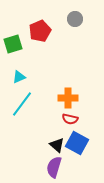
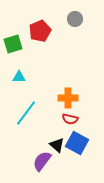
cyan triangle: rotated 24 degrees clockwise
cyan line: moved 4 px right, 9 px down
purple semicircle: moved 12 px left, 6 px up; rotated 20 degrees clockwise
